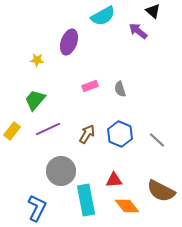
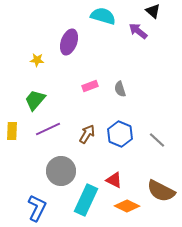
cyan semicircle: rotated 135 degrees counterclockwise
yellow rectangle: rotated 36 degrees counterclockwise
red triangle: rotated 30 degrees clockwise
cyan rectangle: rotated 36 degrees clockwise
orange diamond: rotated 25 degrees counterclockwise
